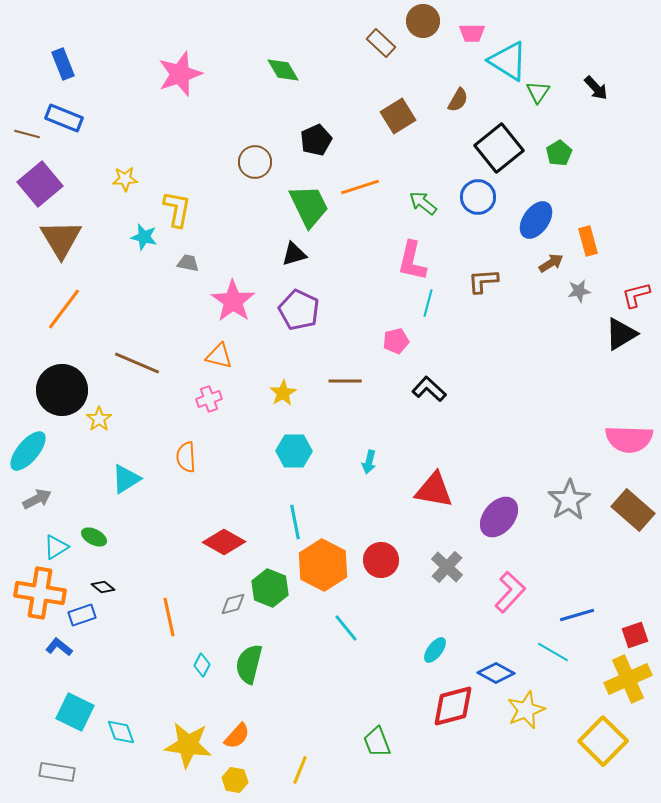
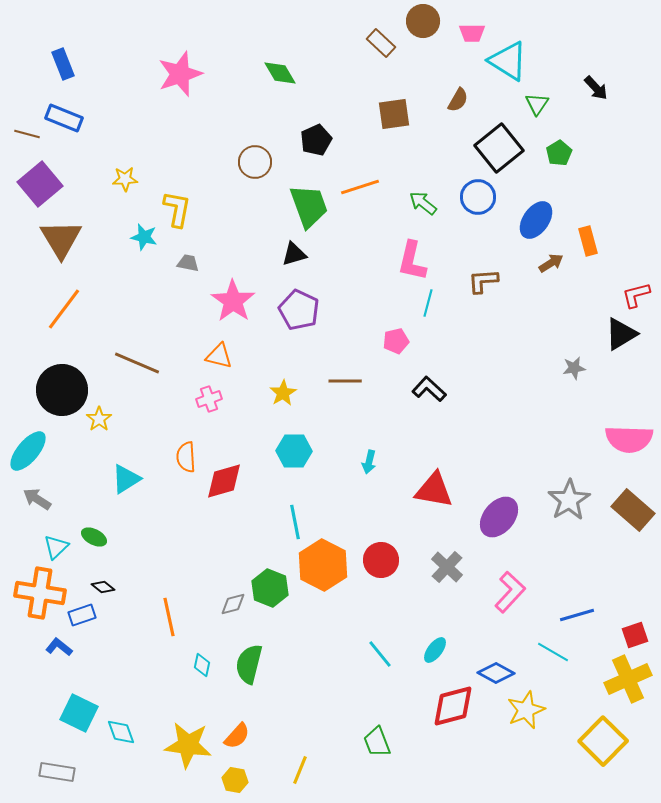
green diamond at (283, 70): moved 3 px left, 3 px down
green triangle at (538, 92): moved 1 px left, 12 px down
brown square at (398, 116): moved 4 px left, 2 px up; rotated 24 degrees clockwise
green trapezoid at (309, 206): rotated 6 degrees clockwise
gray star at (579, 291): moved 5 px left, 77 px down
gray arrow at (37, 499): rotated 120 degrees counterclockwise
red diamond at (224, 542): moved 61 px up; rotated 45 degrees counterclockwise
cyan triangle at (56, 547): rotated 12 degrees counterclockwise
cyan line at (346, 628): moved 34 px right, 26 px down
cyan diamond at (202, 665): rotated 15 degrees counterclockwise
cyan square at (75, 712): moved 4 px right, 1 px down
